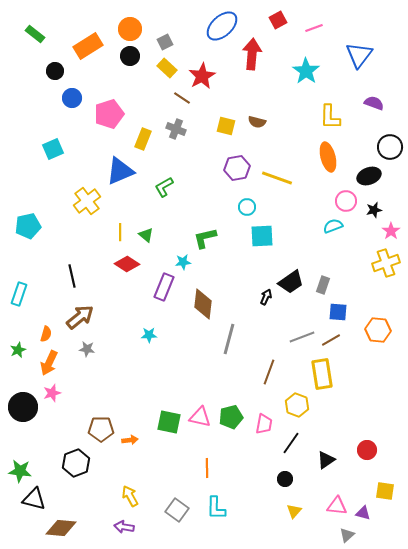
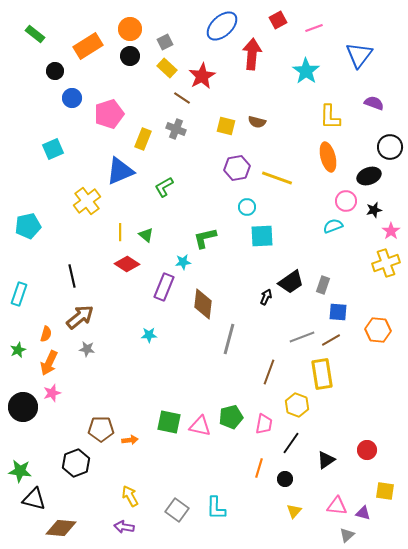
pink triangle at (200, 417): moved 9 px down
orange line at (207, 468): moved 52 px right; rotated 18 degrees clockwise
